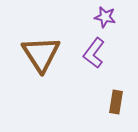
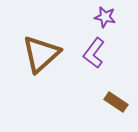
brown triangle: rotated 21 degrees clockwise
brown rectangle: rotated 65 degrees counterclockwise
